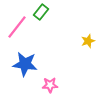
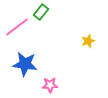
pink line: rotated 15 degrees clockwise
